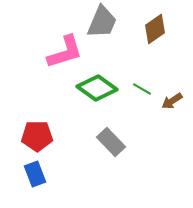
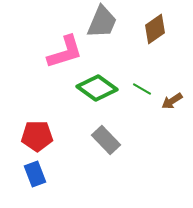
gray rectangle: moved 5 px left, 2 px up
